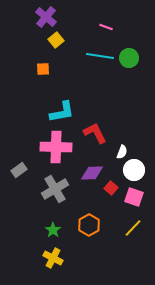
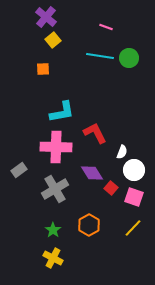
yellow square: moved 3 px left
purple diamond: rotated 60 degrees clockwise
